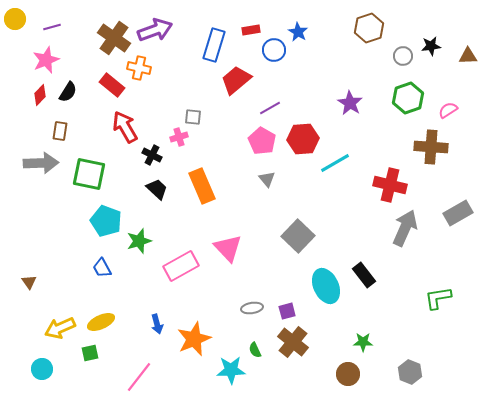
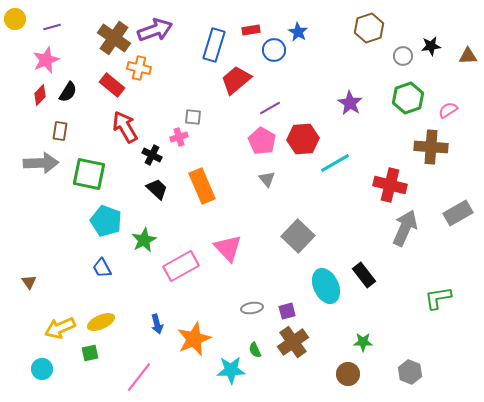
green star at (139, 241): moved 5 px right, 1 px up; rotated 10 degrees counterclockwise
brown cross at (293, 342): rotated 16 degrees clockwise
